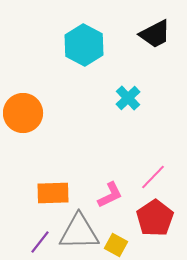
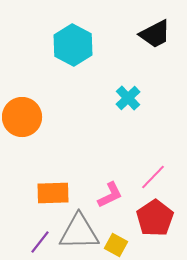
cyan hexagon: moved 11 px left
orange circle: moved 1 px left, 4 px down
